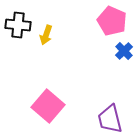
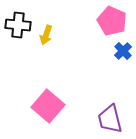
blue cross: moved 1 px left
